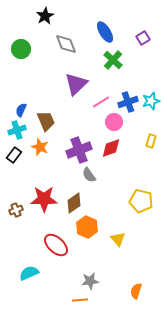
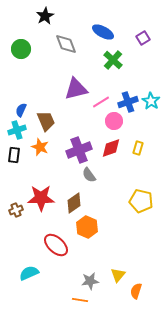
blue ellipse: moved 2 px left; rotated 30 degrees counterclockwise
purple triangle: moved 5 px down; rotated 30 degrees clockwise
cyan star: rotated 24 degrees counterclockwise
pink circle: moved 1 px up
yellow rectangle: moved 13 px left, 7 px down
black rectangle: rotated 28 degrees counterclockwise
red star: moved 3 px left, 1 px up
yellow triangle: moved 36 px down; rotated 21 degrees clockwise
orange line: rotated 14 degrees clockwise
